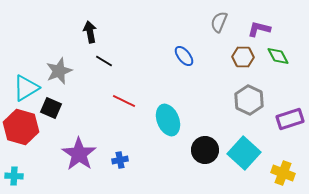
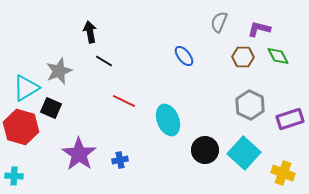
gray hexagon: moved 1 px right, 5 px down
